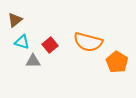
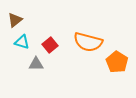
gray triangle: moved 3 px right, 3 px down
